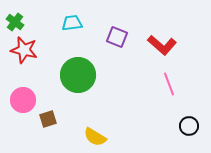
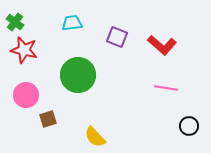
pink line: moved 3 px left, 4 px down; rotated 60 degrees counterclockwise
pink circle: moved 3 px right, 5 px up
yellow semicircle: rotated 15 degrees clockwise
